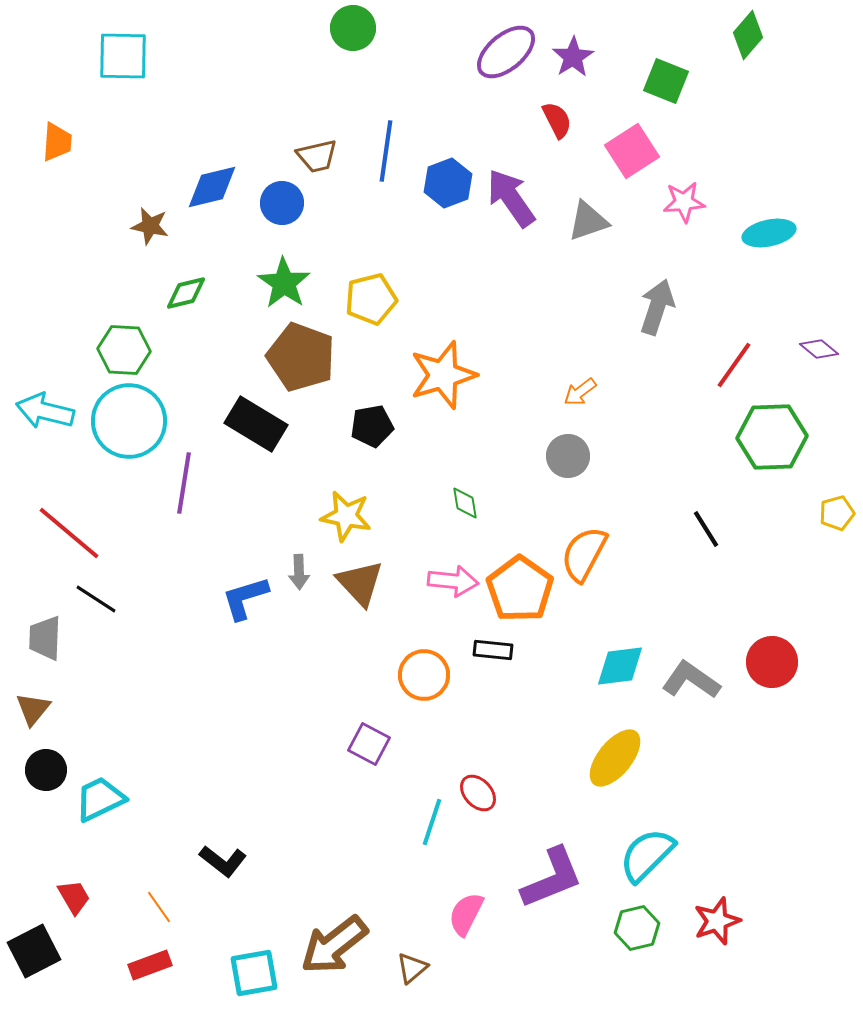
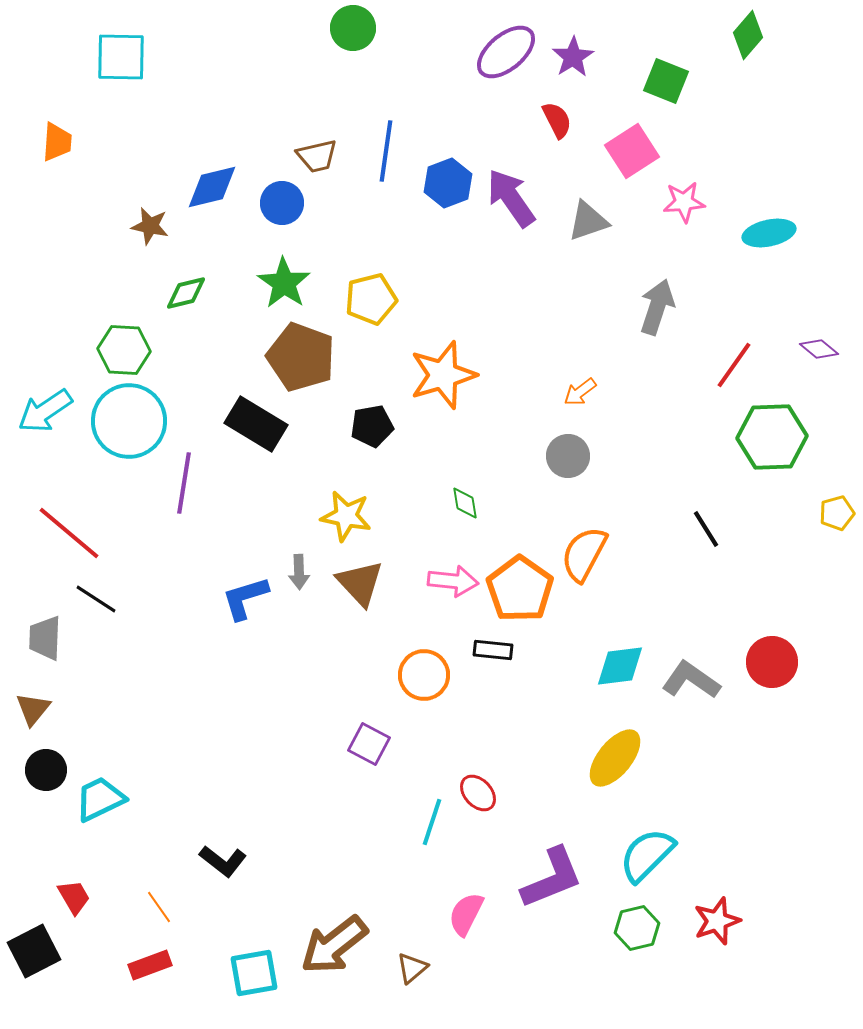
cyan square at (123, 56): moved 2 px left, 1 px down
cyan arrow at (45, 411): rotated 48 degrees counterclockwise
